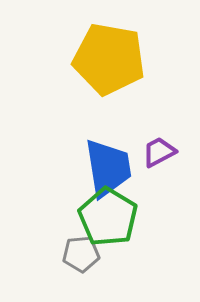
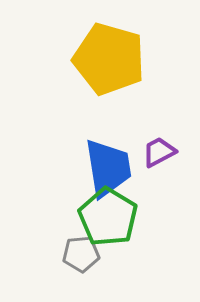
yellow pentagon: rotated 6 degrees clockwise
